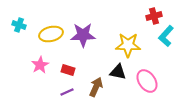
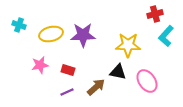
red cross: moved 1 px right, 2 px up
pink star: rotated 18 degrees clockwise
brown arrow: rotated 24 degrees clockwise
